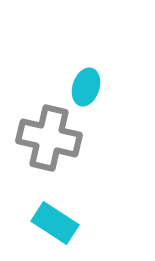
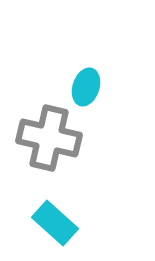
cyan rectangle: rotated 9 degrees clockwise
